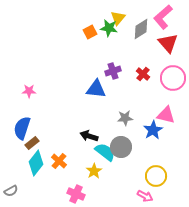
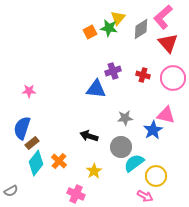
red cross: moved 1 px down; rotated 24 degrees counterclockwise
cyan semicircle: moved 29 px right, 11 px down; rotated 75 degrees counterclockwise
